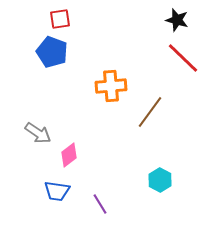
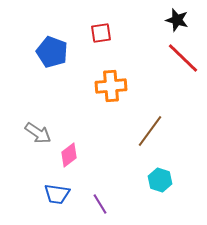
red square: moved 41 px right, 14 px down
brown line: moved 19 px down
cyan hexagon: rotated 10 degrees counterclockwise
blue trapezoid: moved 3 px down
